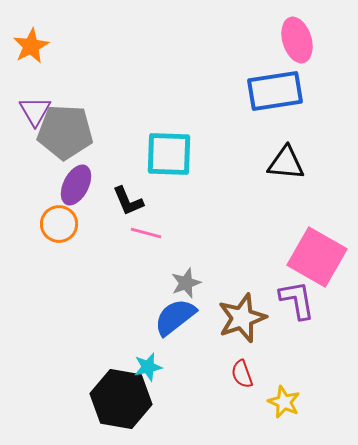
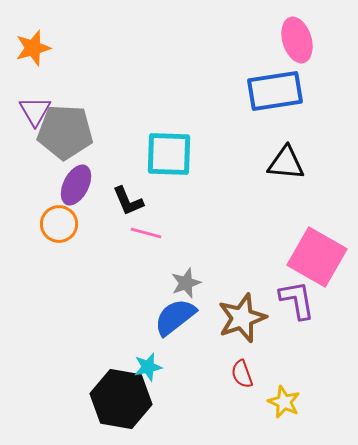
orange star: moved 2 px right, 2 px down; rotated 12 degrees clockwise
